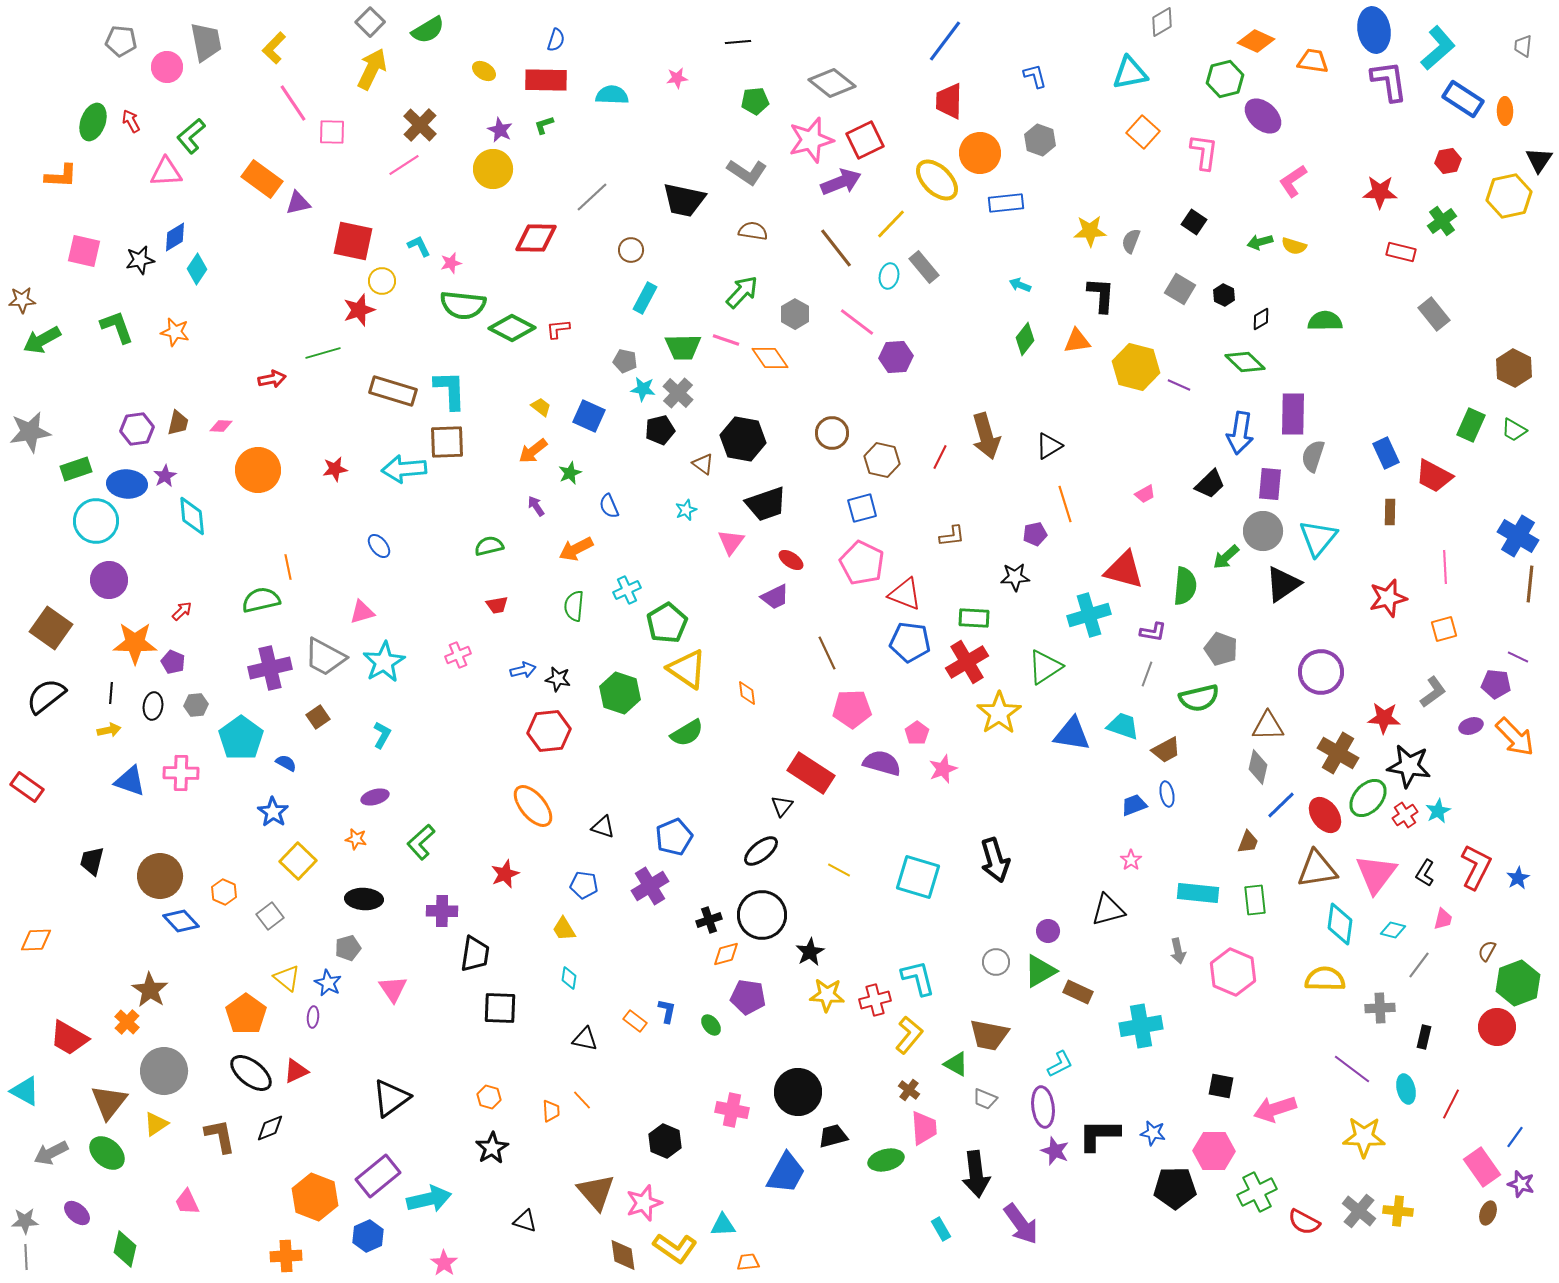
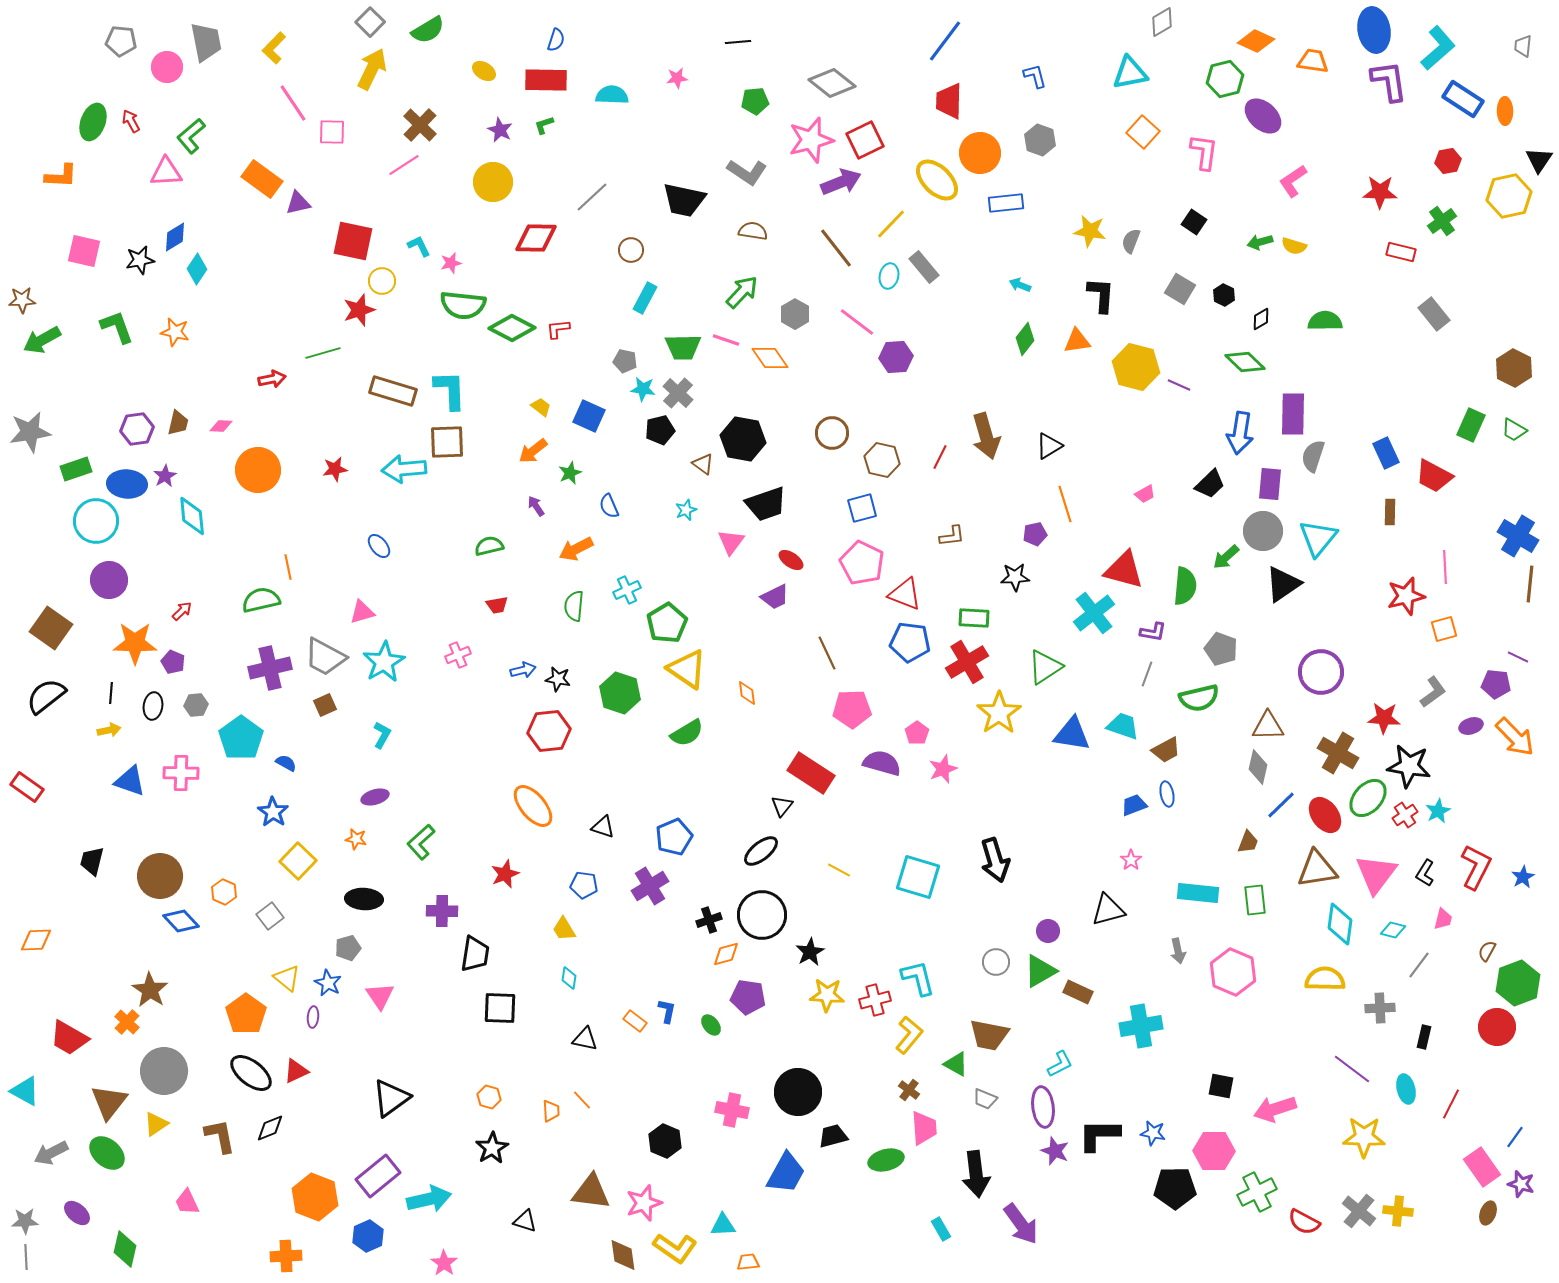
yellow circle at (493, 169): moved 13 px down
yellow star at (1090, 231): rotated 12 degrees clockwise
red star at (1388, 598): moved 18 px right, 2 px up
cyan cross at (1089, 615): moved 5 px right, 2 px up; rotated 21 degrees counterclockwise
brown square at (318, 717): moved 7 px right, 12 px up; rotated 10 degrees clockwise
blue star at (1518, 878): moved 5 px right, 1 px up
pink triangle at (393, 989): moved 13 px left, 7 px down
brown triangle at (596, 1192): moved 5 px left; rotated 42 degrees counterclockwise
